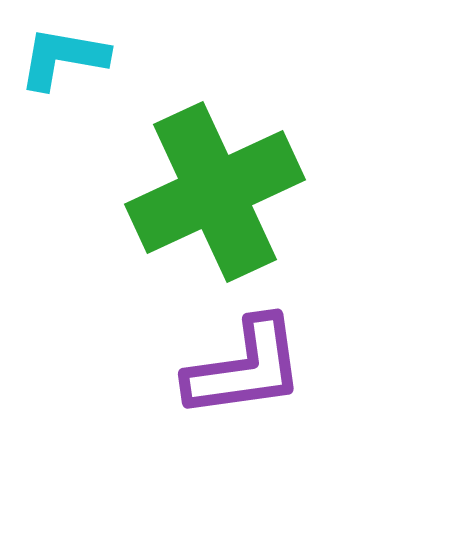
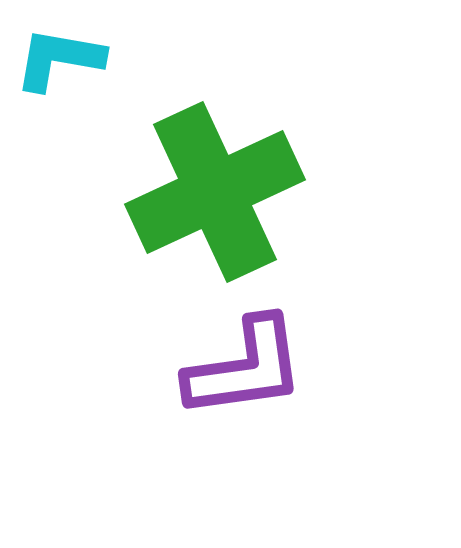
cyan L-shape: moved 4 px left, 1 px down
